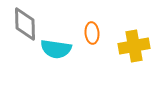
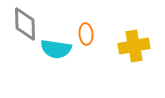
orange ellipse: moved 6 px left, 1 px down
